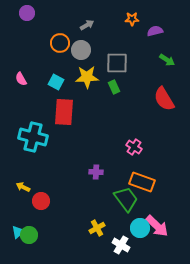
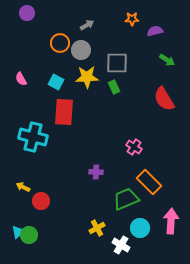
orange rectangle: moved 7 px right; rotated 25 degrees clockwise
green trapezoid: rotated 76 degrees counterclockwise
pink arrow: moved 14 px right, 5 px up; rotated 130 degrees counterclockwise
